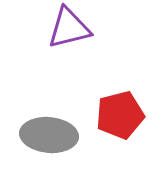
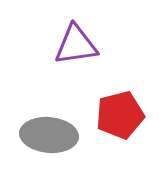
purple triangle: moved 7 px right, 17 px down; rotated 6 degrees clockwise
